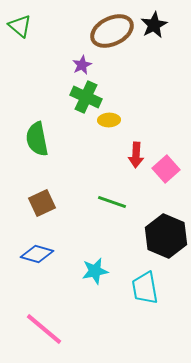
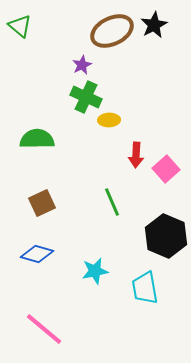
green semicircle: rotated 100 degrees clockwise
green line: rotated 48 degrees clockwise
